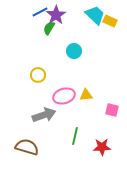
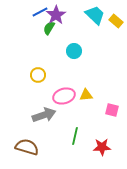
yellow rectangle: moved 6 px right; rotated 16 degrees clockwise
